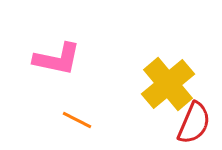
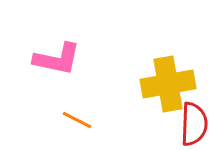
yellow cross: rotated 30 degrees clockwise
red semicircle: moved 1 px down; rotated 21 degrees counterclockwise
